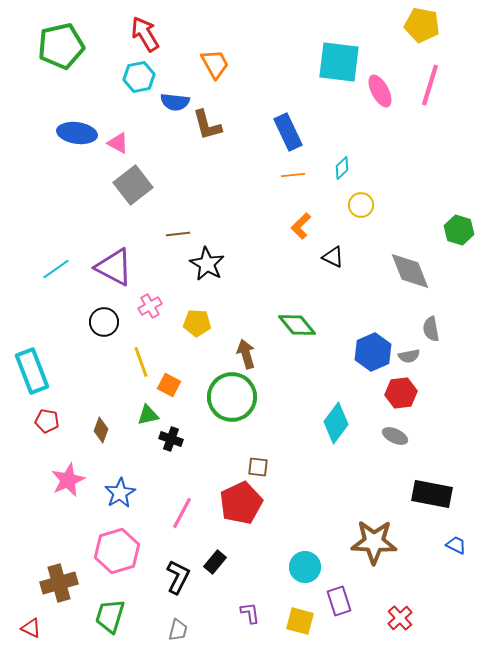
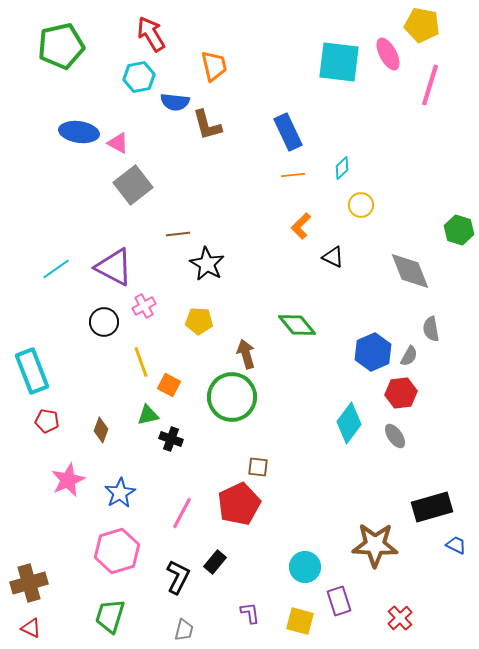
red arrow at (145, 34): moved 6 px right
orange trapezoid at (215, 64): moved 1 px left, 2 px down; rotated 16 degrees clockwise
pink ellipse at (380, 91): moved 8 px right, 37 px up
blue ellipse at (77, 133): moved 2 px right, 1 px up
pink cross at (150, 306): moved 6 px left
yellow pentagon at (197, 323): moved 2 px right, 2 px up
gray semicircle at (409, 356): rotated 50 degrees counterclockwise
cyan diamond at (336, 423): moved 13 px right
gray ellipse at (395, 436): rotated 30 degrees clockwise
black rectangle at (432, 494): moved 13 px down; rotated 27 degrees counterclockwise
red pentagon at (241, 503): moved 2 px left, 1 px down
brown star at (374, 542): moved 1 px right, 3 px down
brown cross at (59, 583): moved 30 px left
gray trapezoid at (178, 630): moved 6 px right
